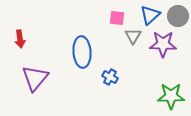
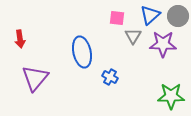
blue ellipse: rotated 8 degrees counterclockwise
